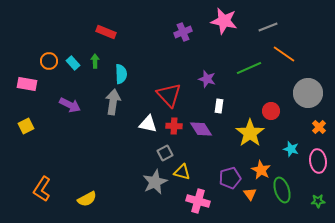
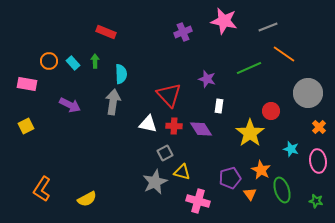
green star: moved 2 px left; rotated 16 degrees clockwise
